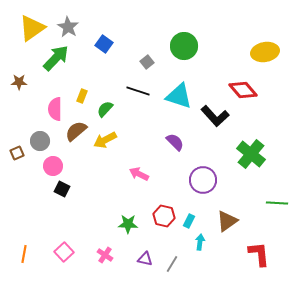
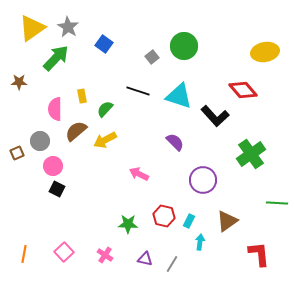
gray square: moved 5 px right, 5 px up
yellow rectangle: rotated 32 degrees counterclockwise
green cross: rotated 16 degrees clockwise
black square: moved 5 px left
